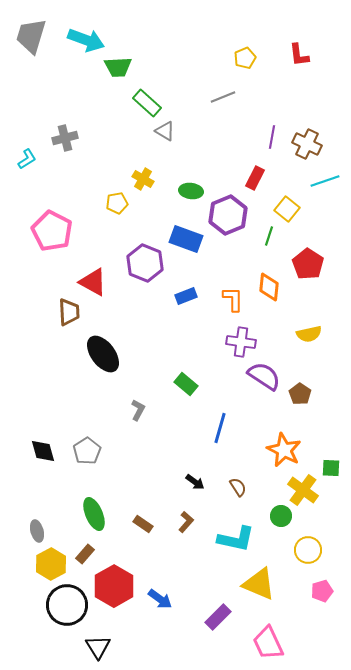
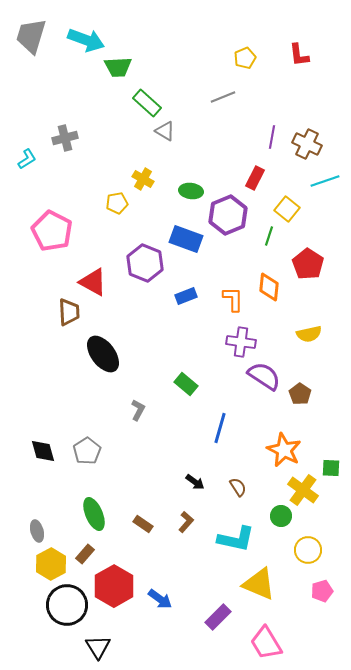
pink trapezoid at (268, 643): moved 2 px left; rotated 6 degrees counterclockwise
